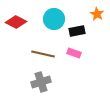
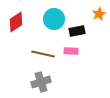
orange star: moved 2 px right; rotated 16 degrees clockwise
red diamond: rotated 60 degrees counterclockwise
pink rectangle: moved 3 px left, 2 px up; rotated 16 degrees counterclockwise
